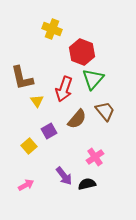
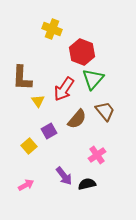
brown L-shape: rotated 16 degrees clockwise
red arrow: rotated 15 degrees clockwise
yellow triangle: moved 1 px right
pink cross: moved 2 px right, 2 px up
